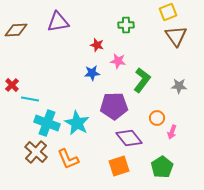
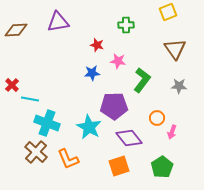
brown triangle: moved 1 px left, 13 px down
cyan star: moved 12 px right, 4 px down
